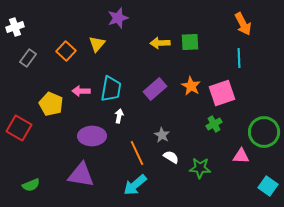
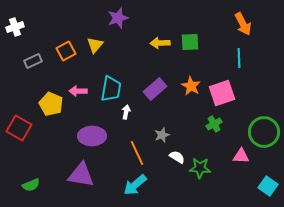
yellow triangle: moved 2 px left, 1 px down
orange square: rotated 18 degrees clockwise
gray rectangle: moved 5 px right, 3 px down; rotated 30 degrees clockwise
pink arrow: moved 3 px left
white arrow: moved 7 px right, 4 px up
gray star: rotated 21 degrees clockwise
white semicircle: moved 6 px right
